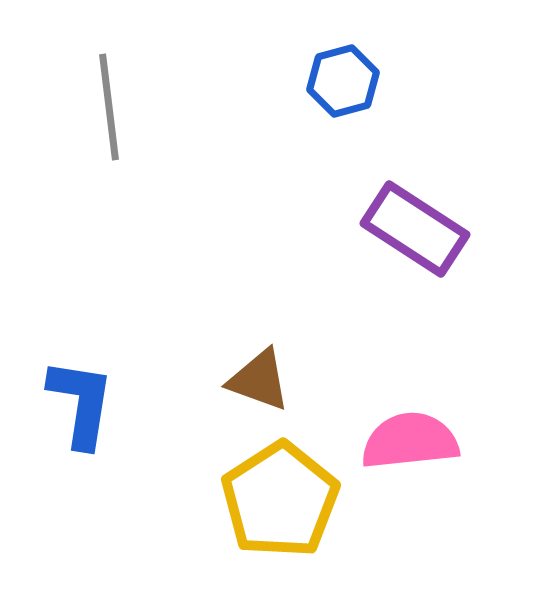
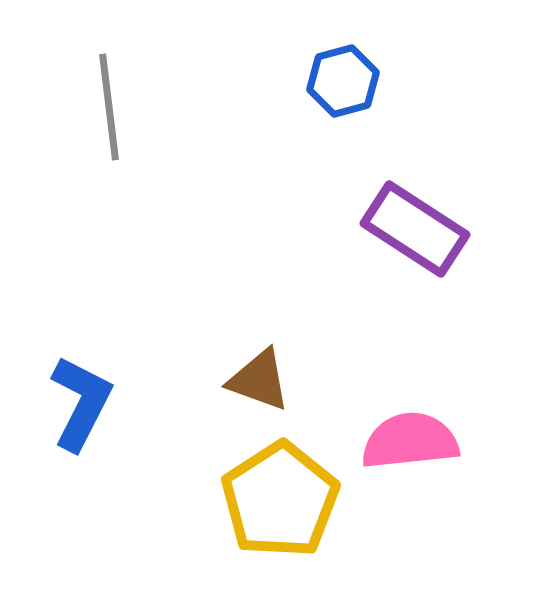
blue L-shape: rotated 18 degrees clockwise
